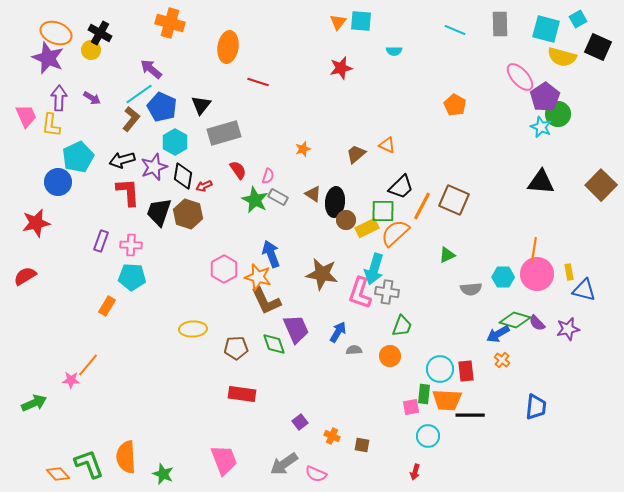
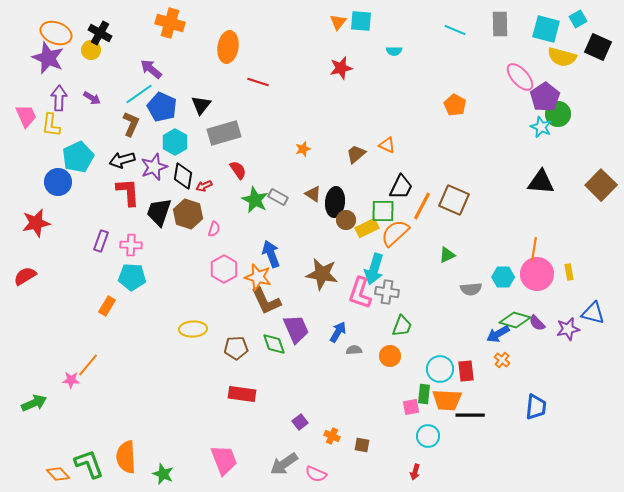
brown L-shape at (131, 119): moved 5 px down; rotated 15 degrees counterclockwise
pink semicircle at (268, 176): moved 54 px left, 53 px down
black trapezoid at (401, 187): rotated 20 degrees counterclockwise
blue triangle at (584, 290): moved 9 px right, 23 px down
